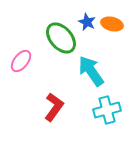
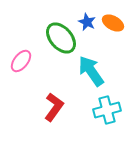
orange ellipse: moved 1 px right, 1 px up; rotated 15 degrees clockwise
